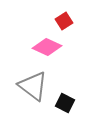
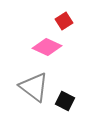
gray triangle: moved 1 px right, 1 px down
black square: moved 2 px up
